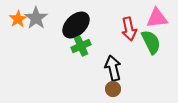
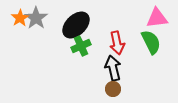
orange star: moved 2 px right, 1 px up
red arrow: moved 12 px left, 14 px down
